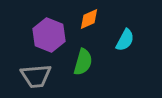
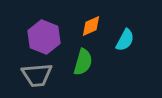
orange diamond: moved 2 px right, 7 px down
purple hexagon: moved 5 px left, 2 px down
gray trapezoid: moved 1 px right, 1 px up
